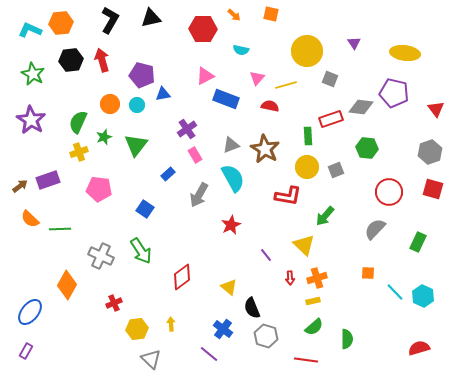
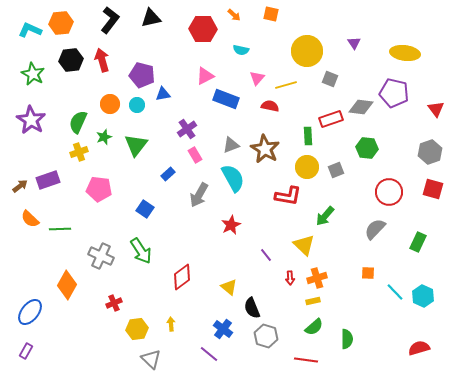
black L-shape at (110, 20): rotated 8 degrees clockwise
